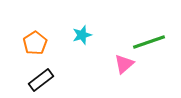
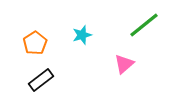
green line: moved 5 px left, 17 px up; rotated 20 degrees counterclockwise
